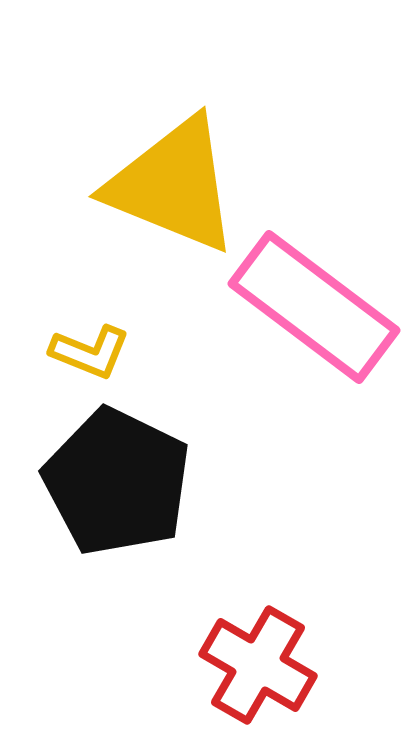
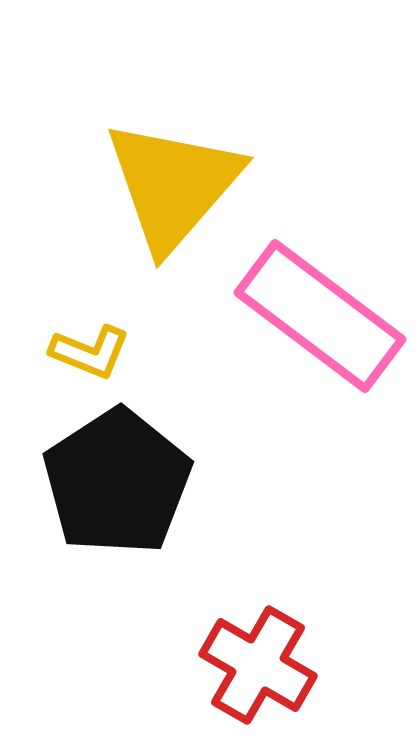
yellow triangle: rotated 49 degrees clockwise
pink rectangle: moved 6 px right, 9 px down
black pentagon: rotated 13 degrees clockwise
